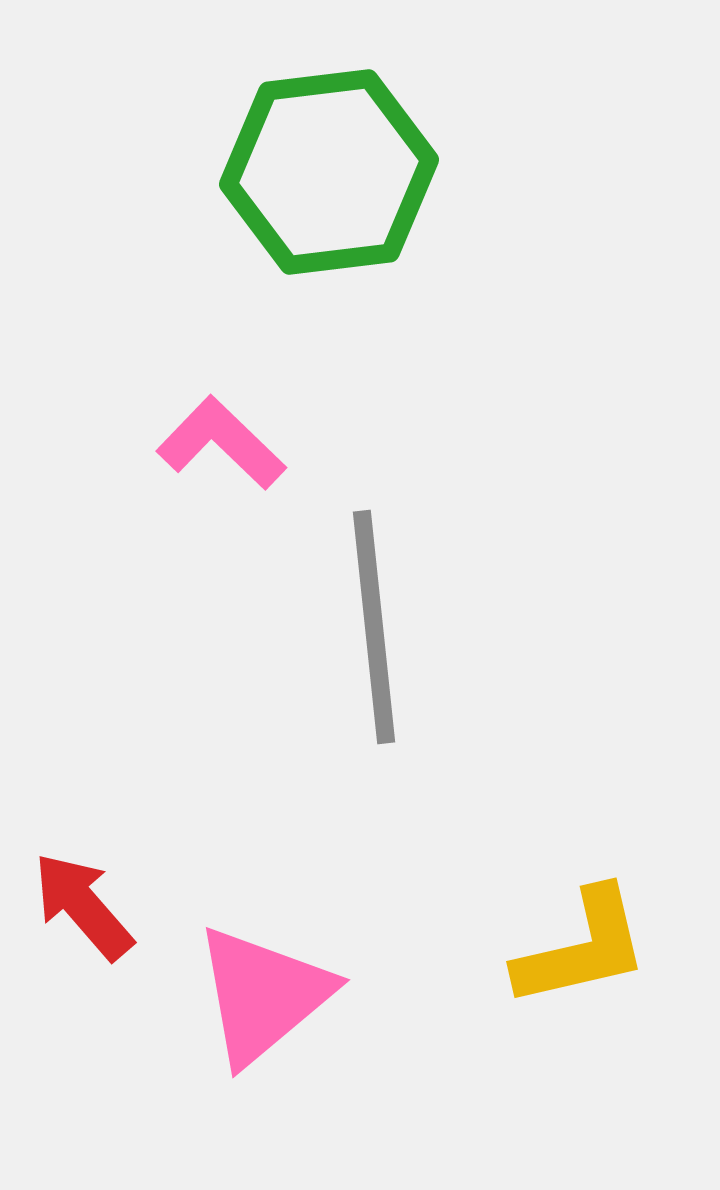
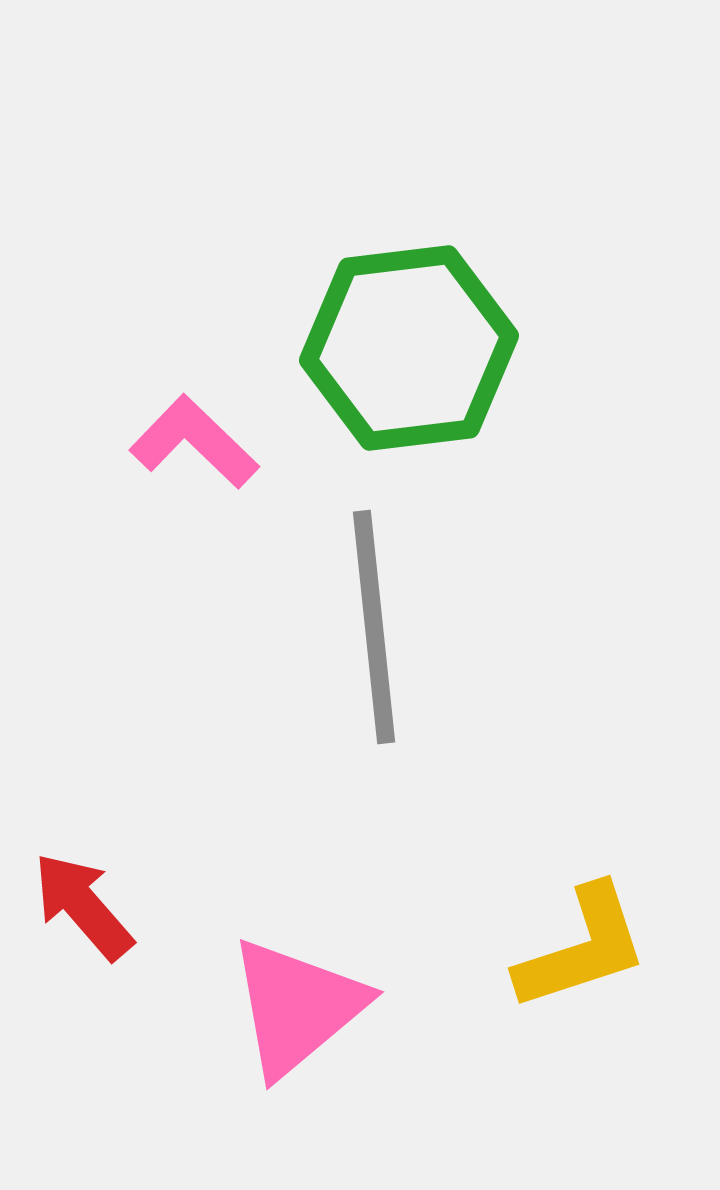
green hexagon: moved 80 px right, 176 px down
pink L-shape: moved 27 px left, 1 px up
yellow L-shape: rotated 5 degrees counterclockwise
pink triangle: moved 34 px right, 12 px down
